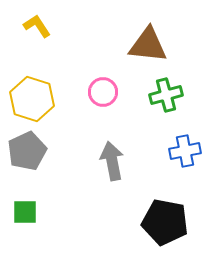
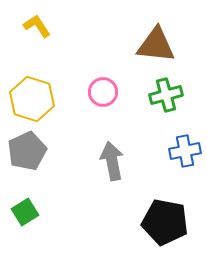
brown triangle: moved 8 px right
green square: rotated 32 degrees counterclockwise
